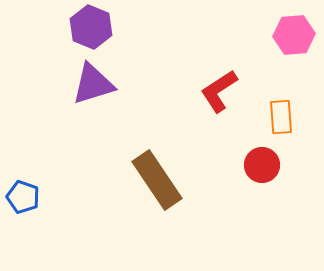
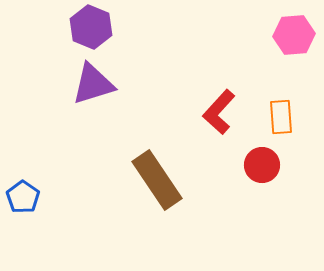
red L-shape: moved 21 px down; rotated 15 degrees counterclockwise
blue pentagon: rotated 16 degrees clockwise
